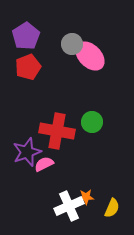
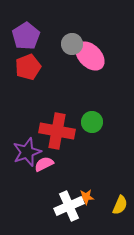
yellow semicircle: moved 8 px right, 3 px up
